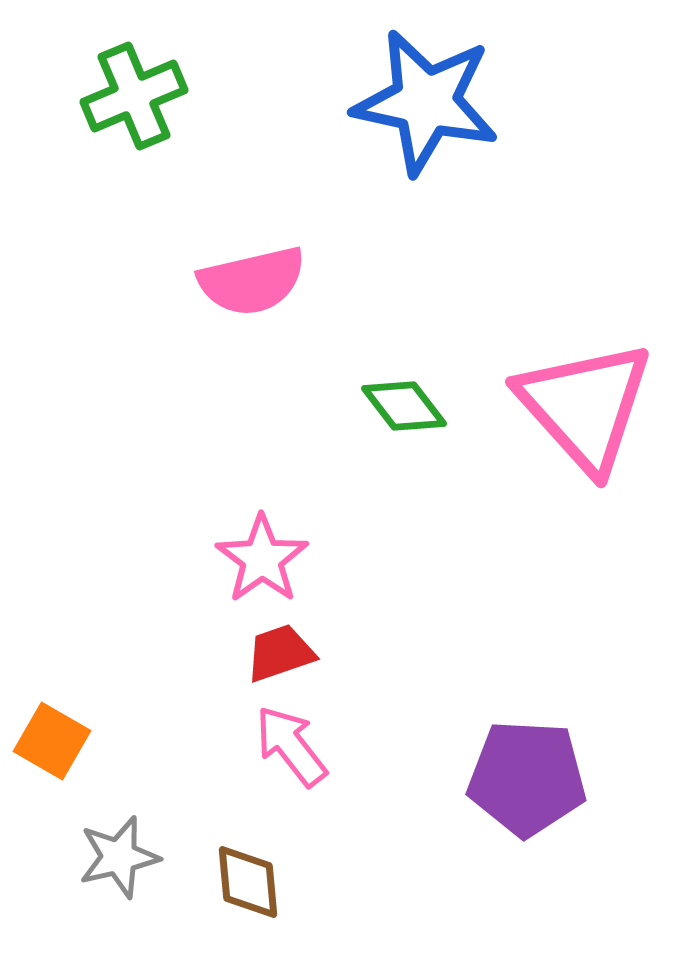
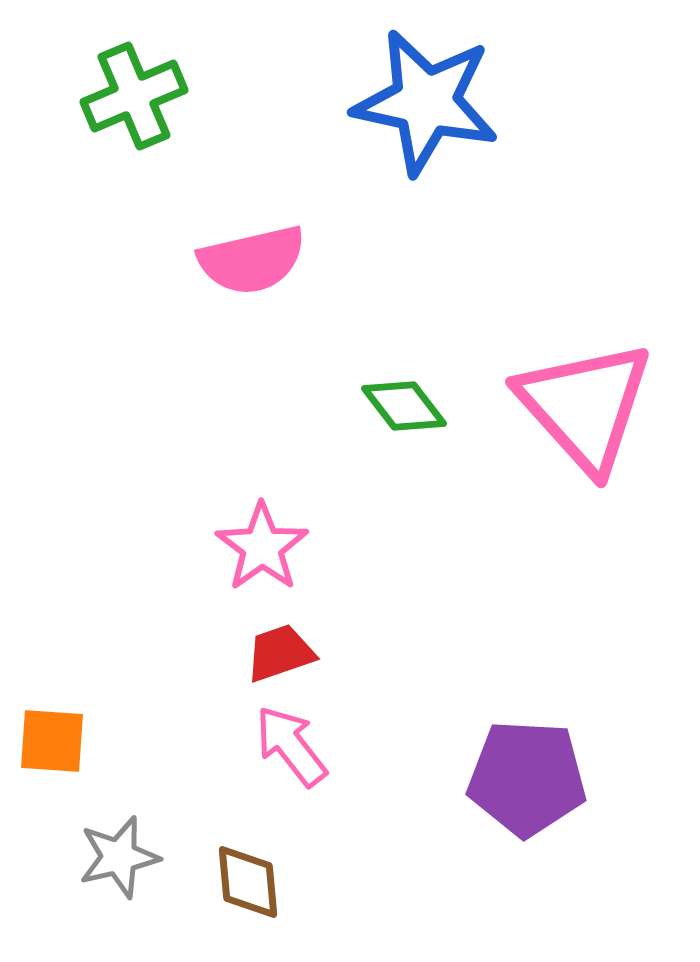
pink semicircle: moved 21 px up
pink star: moved 12 px up
orange square: rotated 26 degrees counterclockwise
